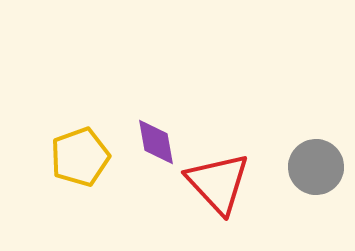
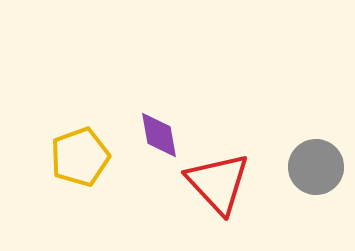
purple diamond: moved 3 px right, 7 px up
